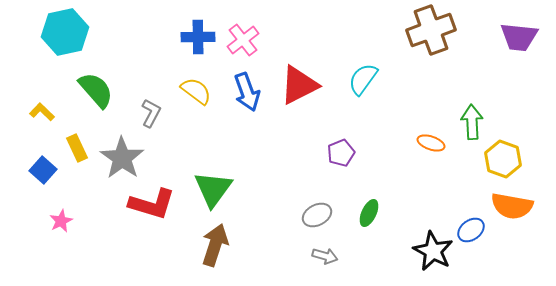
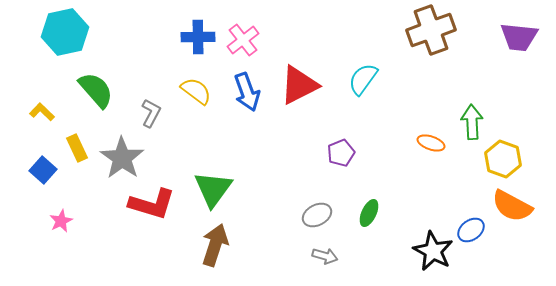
orange semicircle: rotated 18 degrees clockwise
